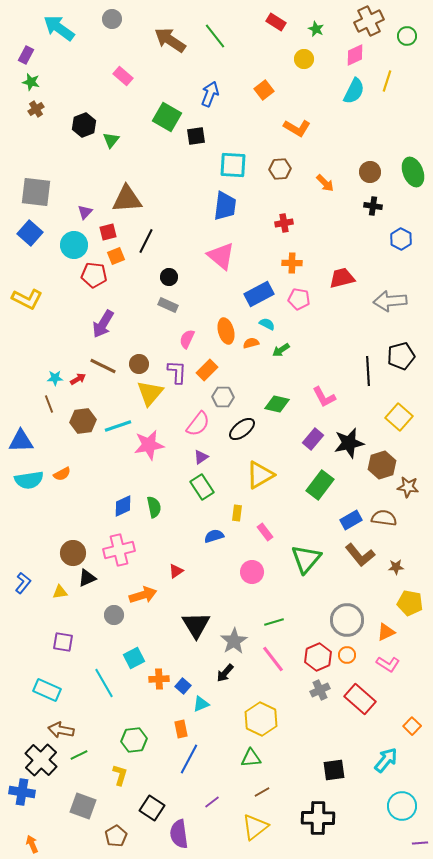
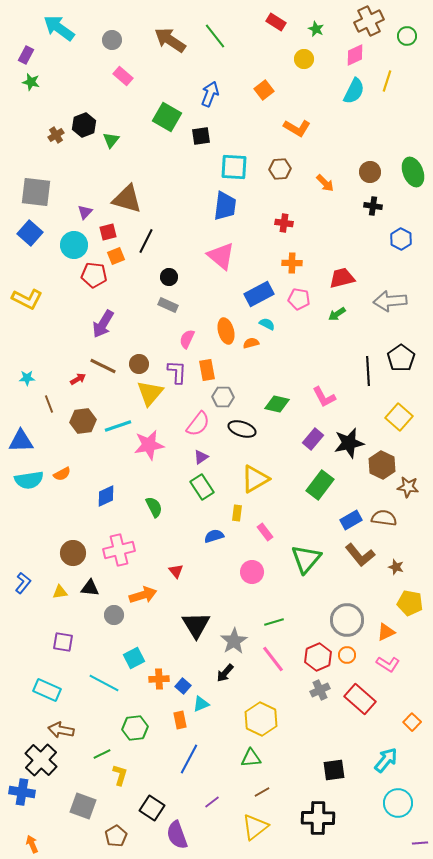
gray circle at (112, 19): moved 21 px down
brown cross at (36, 109): moved 20 px right, 26 px down
black square at (196, 136): moved 5 px right
cyan square at (233, 165): moved 1 px right, 2 px down
brown triangle at (127, 199): rotated 20 degrees clockwise
red cross at (284, 223): rotated 18 degrees clockwise
green arrow at (281, 350): moved 56 px right, 36 px up
black pentagon at (401, 356): moved 2 px down; rotated 20 degrees counterclockwise
orange rectangle at (207, 370): rotated 55 degrees counterclockwise
cyan star at (55, 378): moved 28 px left
black ellipse at (242, 429): rotated 56 degrees clockwise
brown hexagon at (382, 465): rotated 16 degrees counterclockwise
yellow triangle at (260, 475): moved 5 px left, 4 px down
blue diamond at (123, 506): moved 17 px left, 10 px up
green semicircle at (154, 507): rotated 15 degrees counterclockwise
brown star at (396, 567): rotated 21 degrees clockwise
red triangle at (176, 571): rotated 35 degrees counterclockwise
black triangle at (87, 578): moved 3 px right, 10 px down; rotated 30 degrees clockwise
cyan line at (104, 683): rotated 32 degrees counterclockwise
orange square at (412, 726): moved 4 px up
orange rectangle at (181, 729): moved 1 px left, 9 px up
green hexagon at (134, 740): moved 1 px right, 12 px up
green line at (79, 755): moved 23 px right, 1 px up
cyan circle at (402, 806): moved 4 px left, 3 px up
purple semicircle at (179, 834): moved 2 px left, 1 px down; rotated 12 degrees counterclockwise
